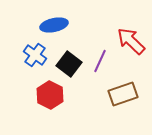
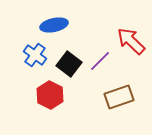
purple line: rotated 20 degrees clockwise
brown rectangle: moved 4 px left, 3 px down
